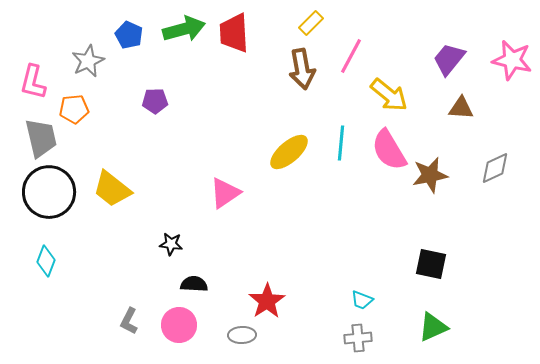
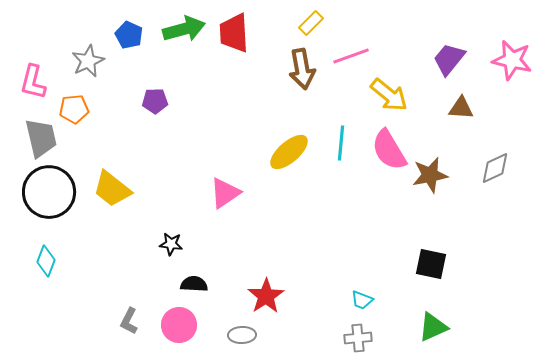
pink line: rotated 42 degrees clockwise
red star: moved 1 px left, 5 px up
